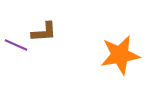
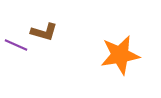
brown L-shape: rotated 20 degrees clockwise
